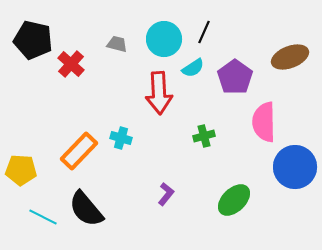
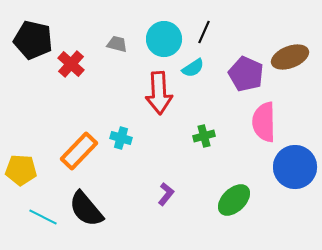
purple pentagon: moved 11 px right, 3 px up; rotated 12 degrees counterclockwise
